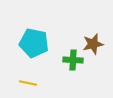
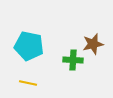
cyan pentagon: moved 5 px left, 3 px down
